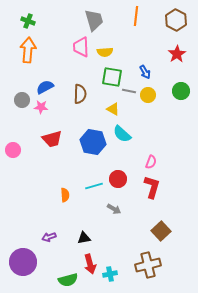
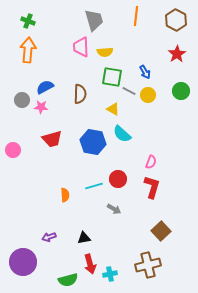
gray line: rotated 16 degrees clockwise
